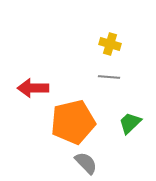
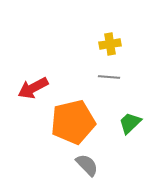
yellow cross: rotated 25 degrees counterclockwise
red arrow: rotated 28 degrees counterclockwise
gray semicircle: moved 1 px right, 2 px down
